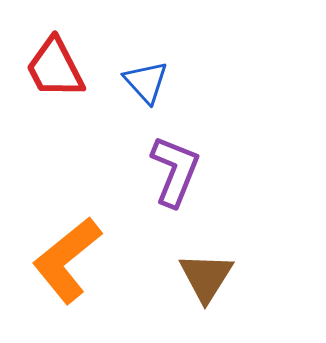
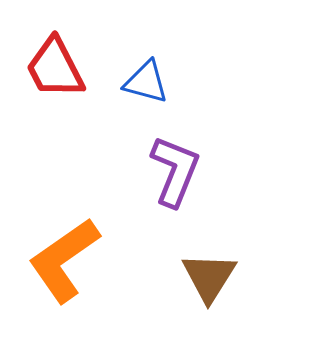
blue triangle: rotated 33 degrees counterclockwise
orange L-shape: moved 3 px left; rotated 4 degrees clockwise
brown triangle: moved 3 px right
